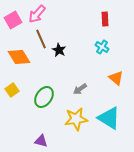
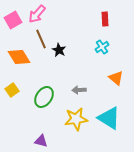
cyan cross: rotated 24 degrees clockwise
gray arrow: moved 1 px left, 1 px down; rotated 32 degrees clockwise
